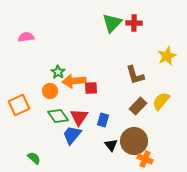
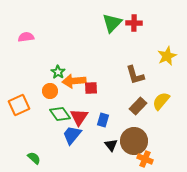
green diamond: moved 2 px right, 2 px up
